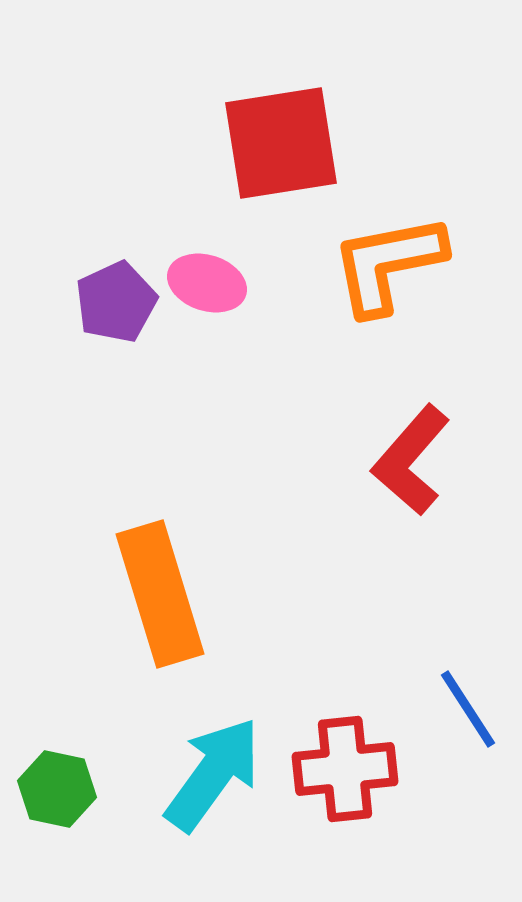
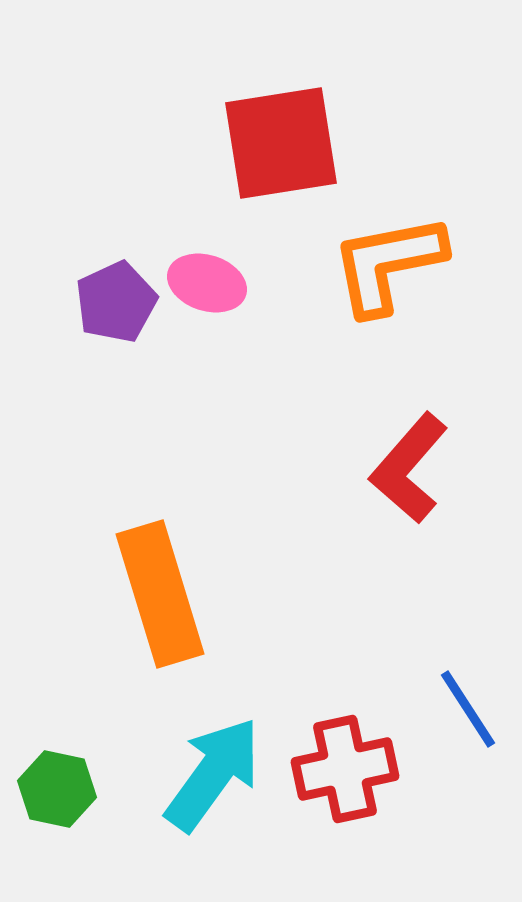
red L-shape: moved 2 px left, 8 px down
red cross: rotated 6 degrees counterclockwise
